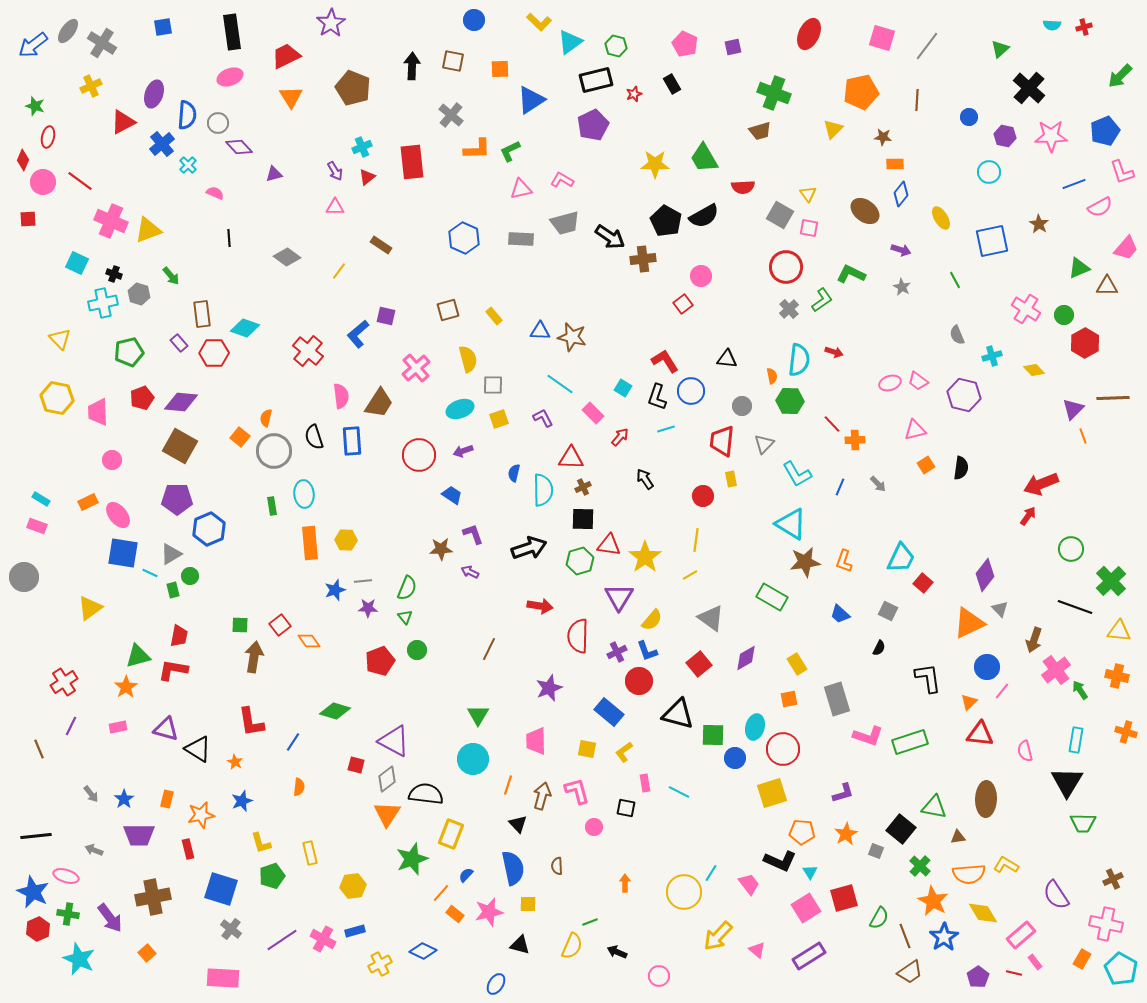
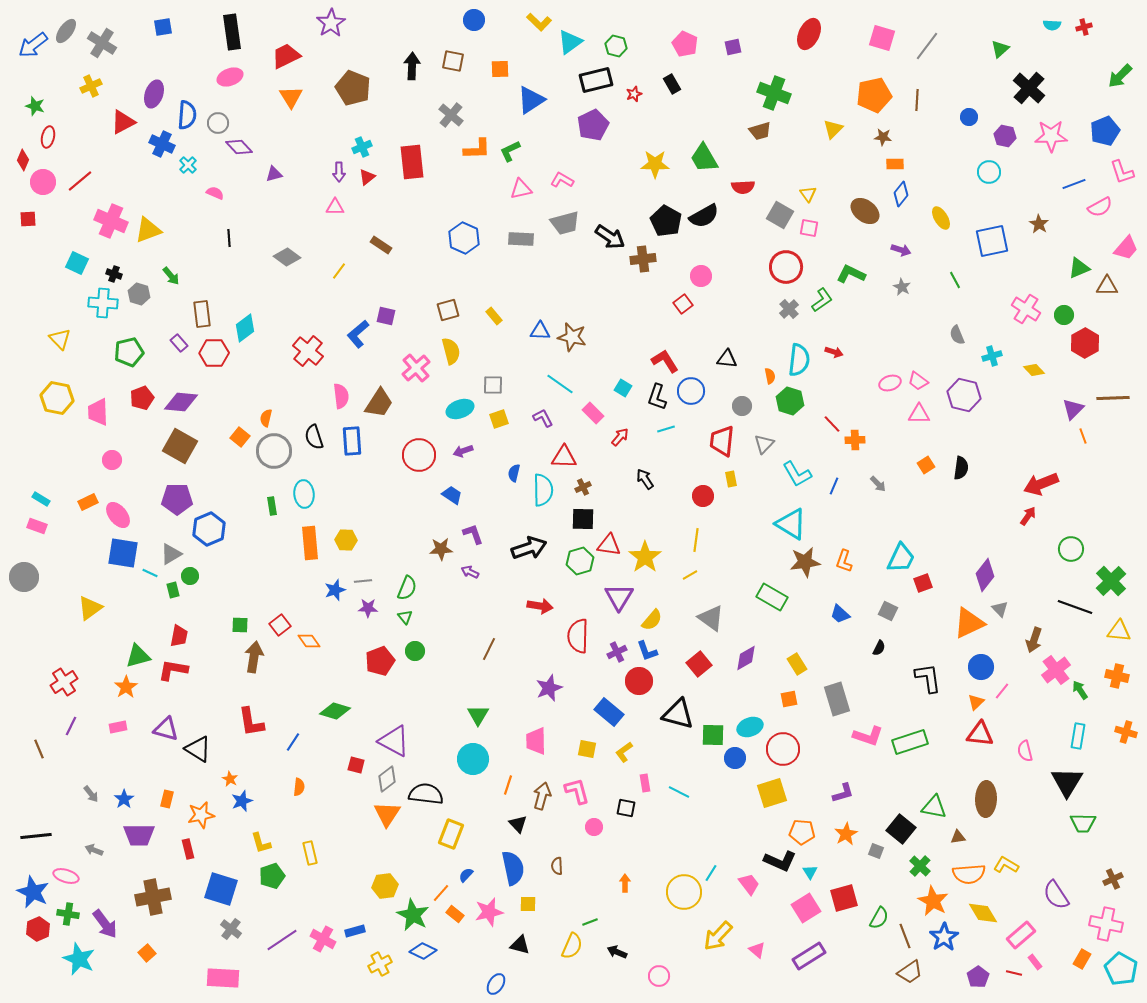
gray ellipse at (68, 31): moved 2 px left
orange pentagon at (861, 92): moved 13 px right, 3 px down
blue cross at (162, 144): rotated 25 degrees counterclockwise
purple arrow at (335, 171): moved 4 px right, 1 px down; rotated 30 degrees clockwise
red line at (80, 181): rotated 76 degrees counterclockwise
cyan cross at (103, 303): rotated 16 degrees clockwise
cyan diamond at (245, 328): rotated 56 degrees counterclockwise
yellow semicircle at (468, 359): moved 17 px left, 8 px up
orange semicircle at (772, 376): moved 2 px left
green hexagon at (790, 401): rotated 16 degrees clockwise
pink triangle at (915, 430): moved 4 px right, 16 px up; rotated 15 degrees clockwise
red triangle at (571, 458): moved 7 px left, 1 px up
blue line at (840, 487): moved 6 px left, 1 px up
red square at (923, 583): rotated 30 degrees clockwise
green circle at (417, 650): moved 2 px left, 1 px down
blue circle at (987, 667): moved 6 px left
orange triangle at (969, 702): moved 7 px right
cyan ellipse at (755, 727): moved 5 px left; rotated 55 degrees clockwise
cyan rectangle at (1076, 740): moved 2 px right, 4 px up
orange star at (235, 762): moved 5 px left, 17 px down
green star at (412, 859): moved 1 px right, 56 px down; rotated 24 degrees counterclockwise
yellow hexagon at (353, 886): moved 32 px right
purple arrow at (110, 918): moved 5 px left, 6 px down
